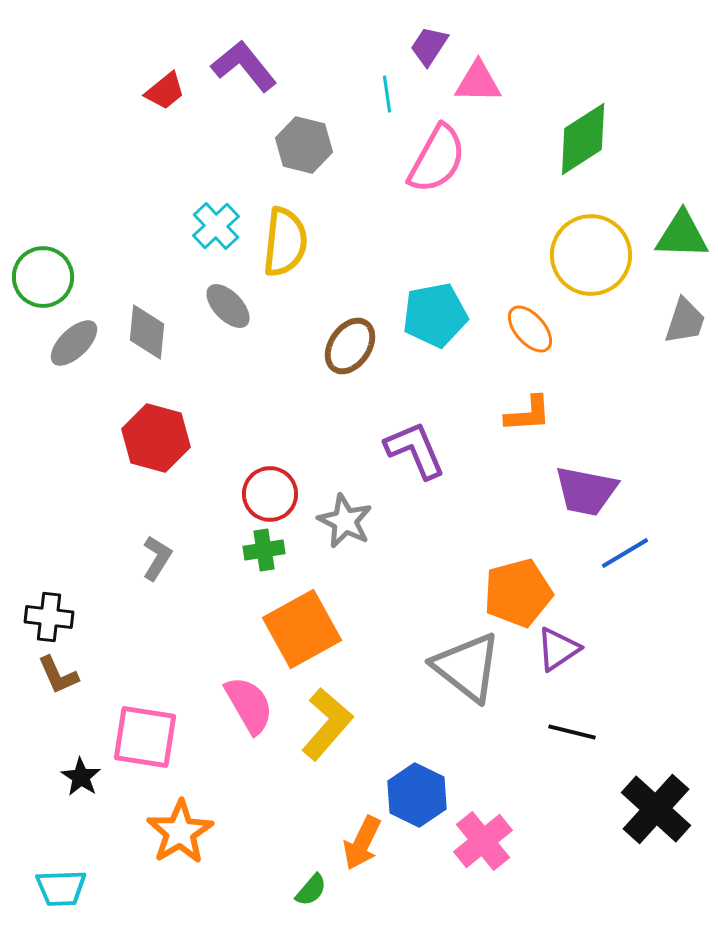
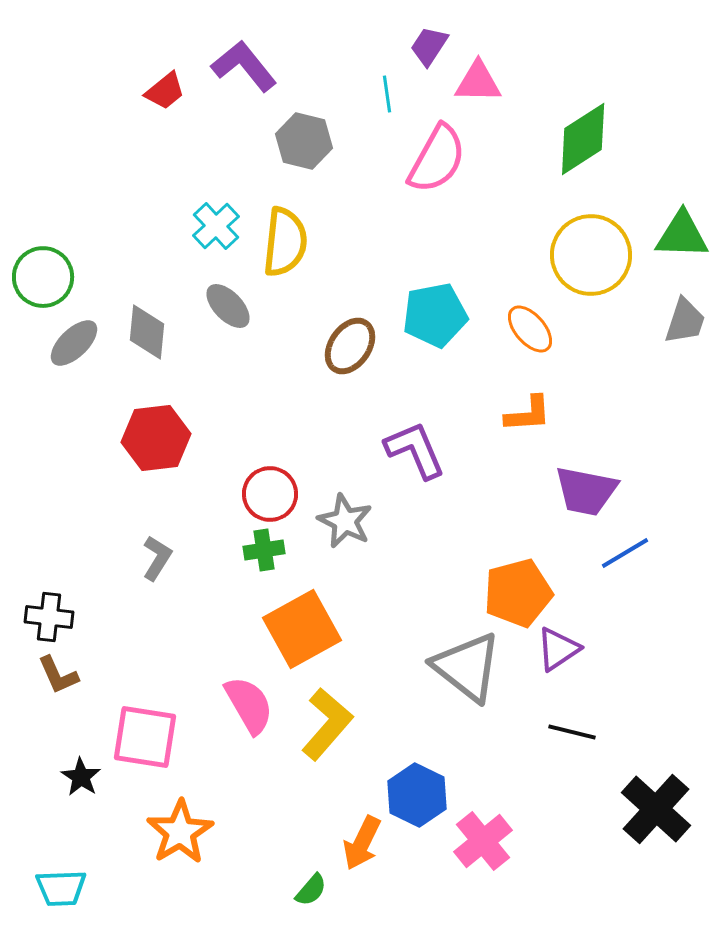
gray hexagon at (304, 145): moved 4 px up
red hexagon at (156, 438): rotated 22 degrees counterclockwise
